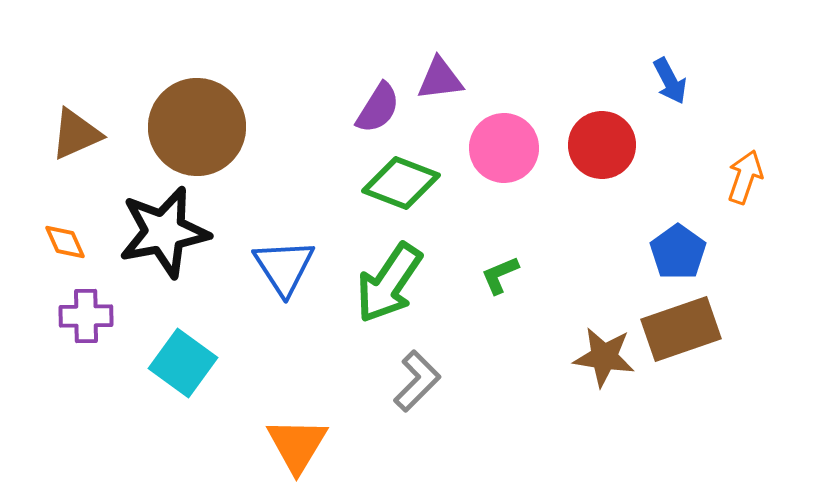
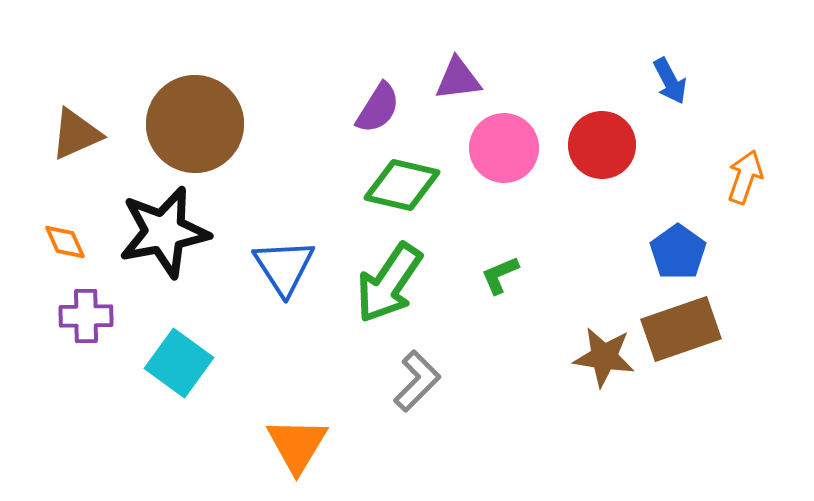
purple triangle: moved 18 px right
brown circle: moved 2 px left, 3 px up
green diamond: moved 1 px right, 2 px down; rotated 8 degrees counterclockwise
cyan square: moved 4 px left
